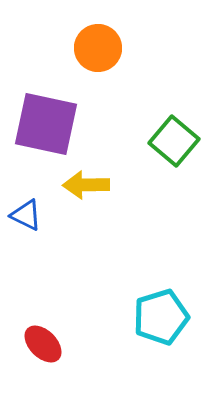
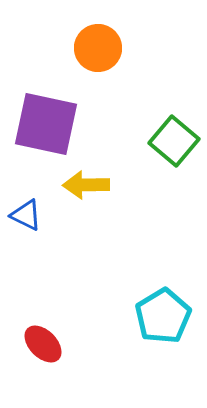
cyan pentagon: moved 2 px right, 1 px up; rotated 14 degrees counterclockwise
